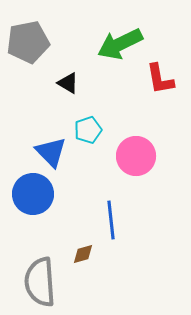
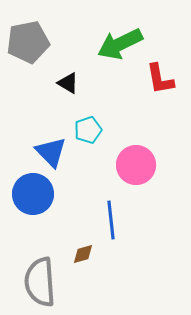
pink circle: moved 9 px down
